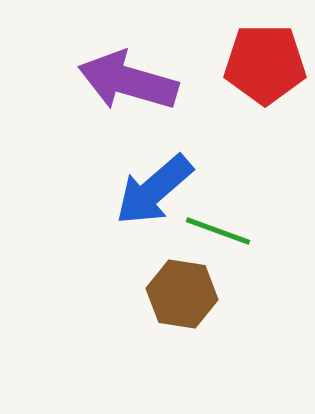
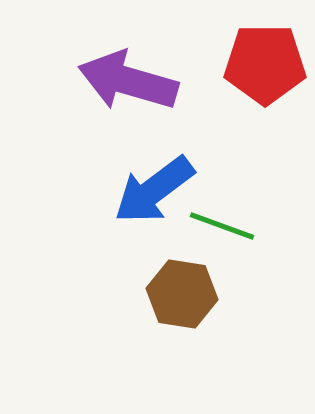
blue arrow: rotated 4 degrees clockwise
green line: moved 4 px right, 5 px up
